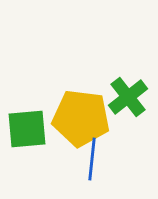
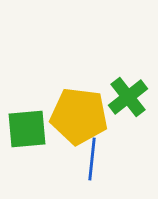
yellow pentagon: moved 2 px left, 2 px up
